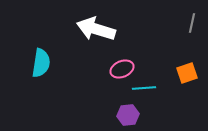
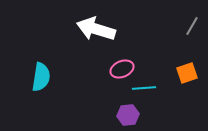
gray line: moved 3 px down; rotated 18 degrees clockwise
cyan semicircle: moved 14 px down
